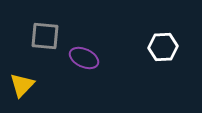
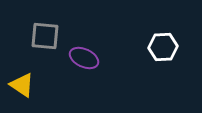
yellow triangle: rotated 40 degrees counterclockwise
